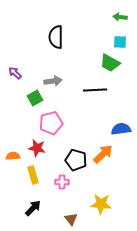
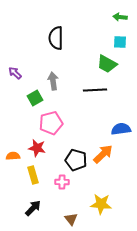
black semicircle: moved 1 px down
green trapezoid: moved 3 px left, 1 px down
gray arrow: rotated 90 degrees counterclockwise
